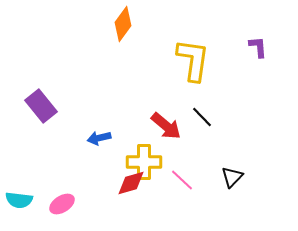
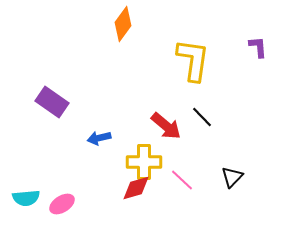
purple rectangle: moved 11 px right, 4 px up; rotated 16 degrees counterclockwise
red diamond: moved 5 px right, 5 px down
cyan semicircle: moved 7 px right, 2 px up; rotated 12 degrees counterclockwise
